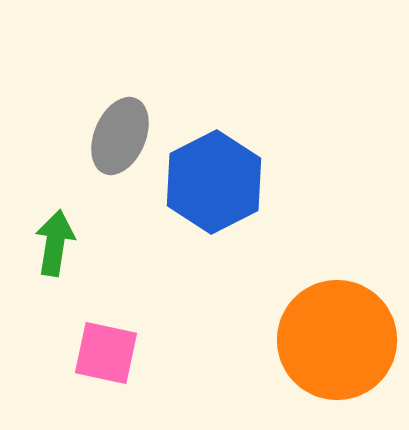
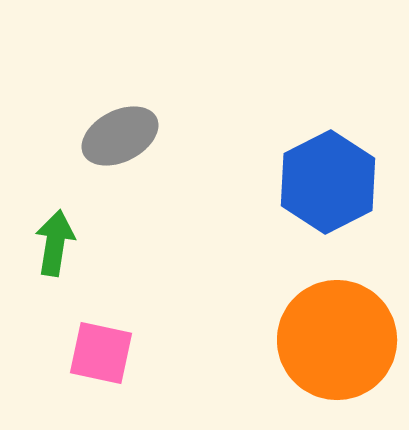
gray ellipse: rotated 40 degrees clockwise
blue hexagon: moved 114 px right
pink square: moved 5 px left
